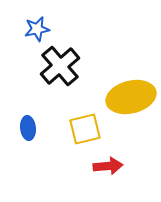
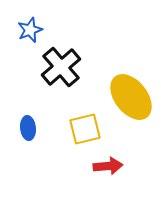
blue star: moved 7 px left, 1 px down; rotated 10 degrees counterclockwise
black cross: moved 1 px right, 1 px down
yellow ellipse: rotated 66 degrees clockwise
